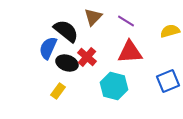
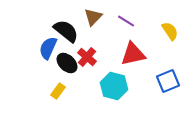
yellow semicircle: rotated 72 degrees clockwise
red triangle: moved 3 px right, 2 px down; rotated 8 degrees counterclockwise
black ellipse: rotated 25 degrees clockwise
